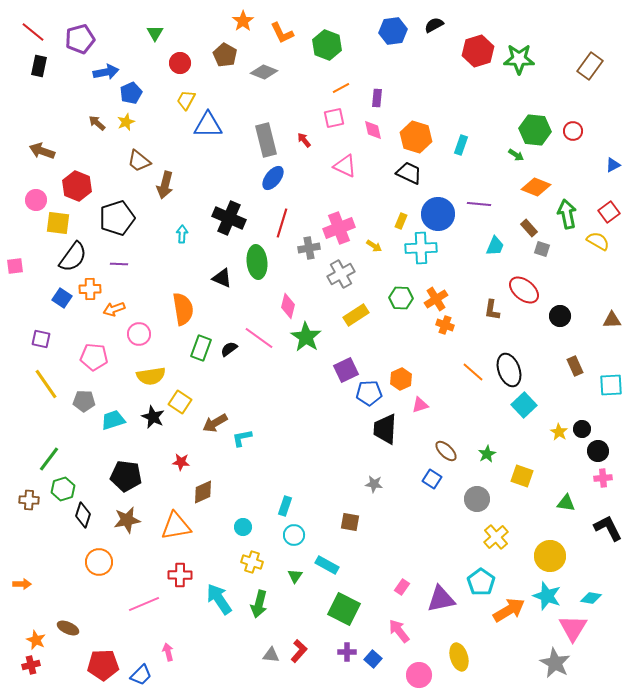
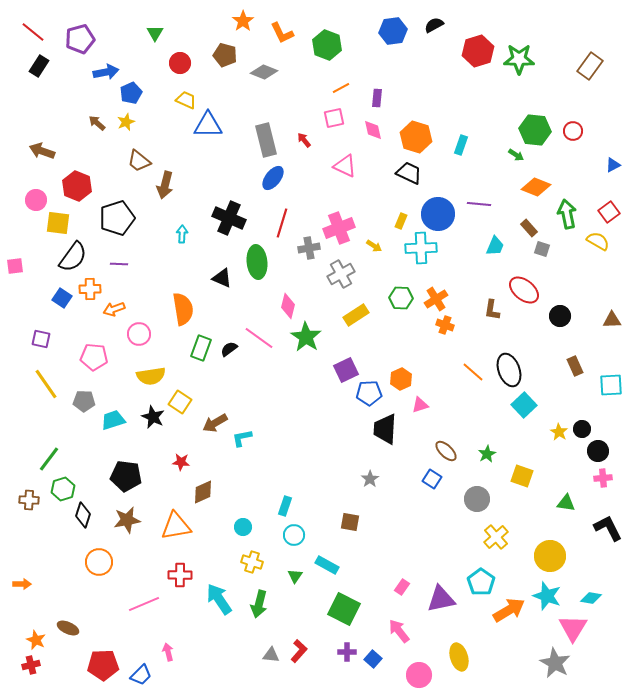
brown pentagon at (225, 55): rotated 15 degrees counterclockwise
black rectangle at (39, 66): rotated 20 degrees clockwise
yellow trapezoid at (186, 100): rotated 85 degrees clockwise
gray star at (374, 484): moved 4 px left, 5 px up; rotated 30 degrees clockwise
